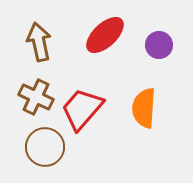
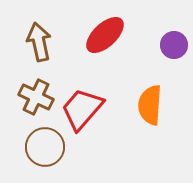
purple circle: moved 15 px right
orange semicircle: moved 6 px right, 3 px up
